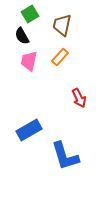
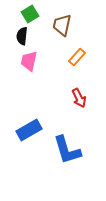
black semicircle: rotated 36 degrees clockwise
orange rectangle: moved 17 px right
blue L-shape: moved 2 px right, 6 px up
